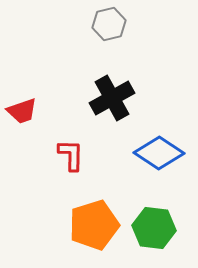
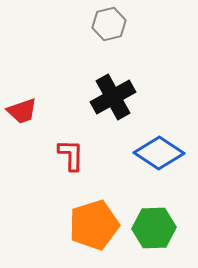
black cross: moved 1 px right, 1 px up
green hexagon: rotated 9 degrees counterclockwise
